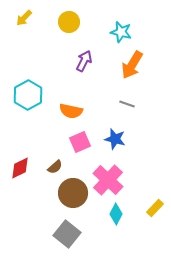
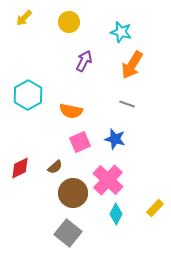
gray square: moved 1 px right, 1 px up
